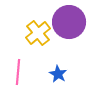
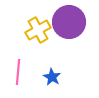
yellow cross: moved 3 px up; rotated 10 degrees clockwise
blue star: moved 6 px left, 3 px down
